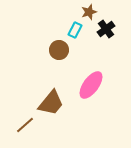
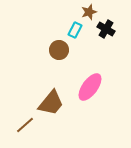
black cross: rotated 24 degrees counterclockwise
pink ellipse: moved 1 px left, 2 px down
